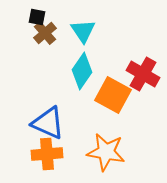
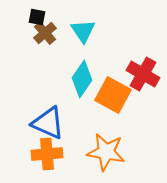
cyan diamond: moved 8 px down
